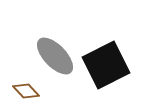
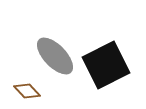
brown diamond: moved 1 px right
